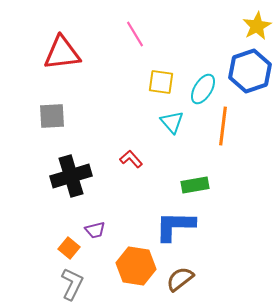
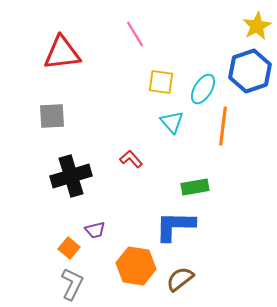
green rectangle: moved 2 px down
